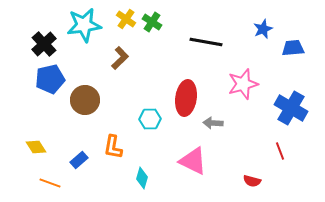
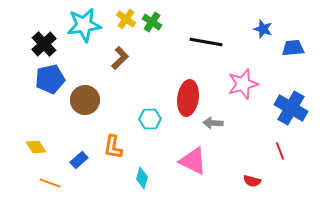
blue star: rotated 30 degrees counterclockwise
red ellipse: moved 2 px right
